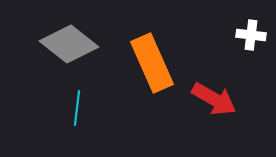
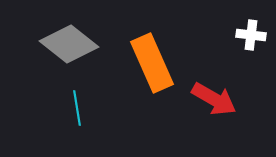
cyan line: rotated 16 degrees counterclockwise
